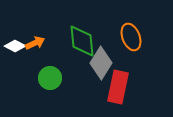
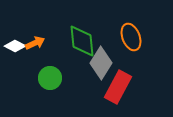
red rectangle: rotated 16 degrees clockwise
